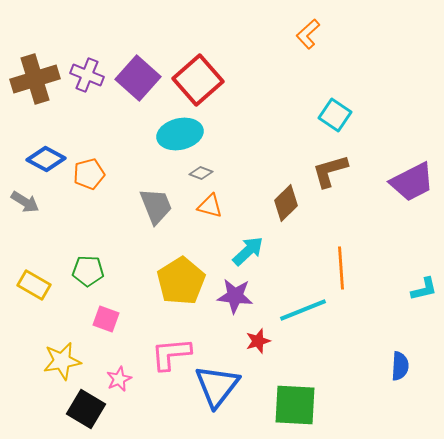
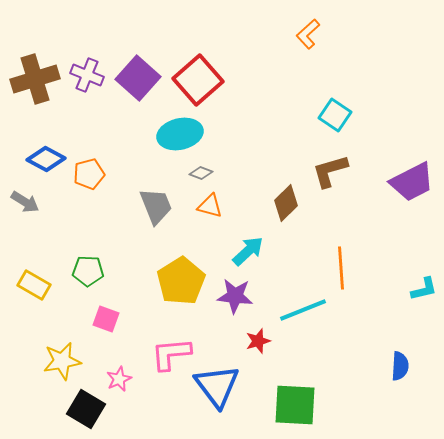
blue triangle: rotated 15 degrees counterclockwise
